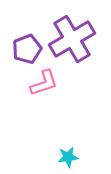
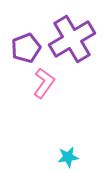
purple pentagon: moved 1 px left, 1 px up
pink L-shape: rotated 36 degrees counterclockwise
